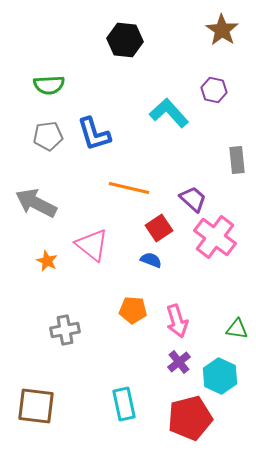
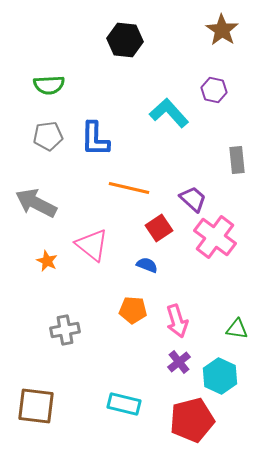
blue L-shape: moved 1 px right, 5 px down; rotated 18 degrees clockwise
blue semicircle: moved 4 px left, 5 px down
cyan rectangle: rotated 64 degrees counterclockwise
red pentagon: moved 2 px right, 2 px down
